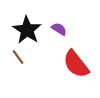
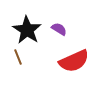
brown line: rotated 14 degrees clockwise
red semicircle: moved 2 px left, 3 px up; rotated 76 degrees counterclockwise
